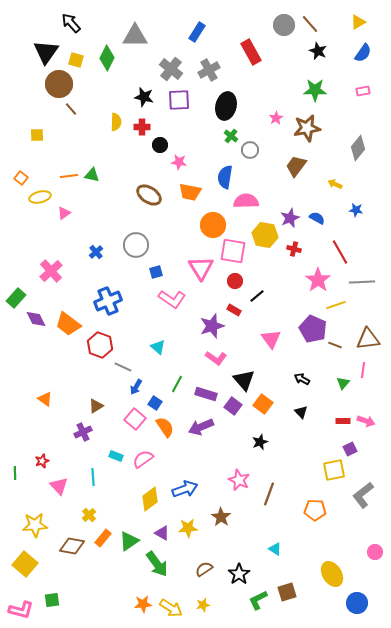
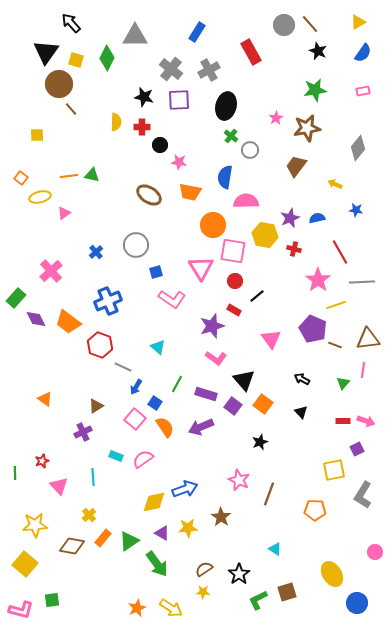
green star at (315, 90): rotated 10 degrees counterclockwise
blue semicircle at (317, 218): rotated 42 degrees counterclockwise
orange trapezoid at (68, 324): moved 2 px up
purple square at (350, 449): moved 7 px right
gray L-shape at (363, 495): rotated 20 degrees counterclockwise
yellow diamond at (150, 499): moved 4 px right, 3 px down; rotated 25 degrees clockwise
orange star at (143, 604): moved 6 px left, 4 px down; rotated 18 degrees counterclockwise
yellow star at (203, 605): moved 13 px up; rotated 16 degrees clockwise
